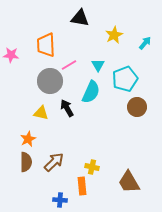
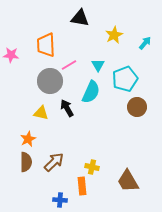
brown trapezoid: moved 1 px left, 1 px up
